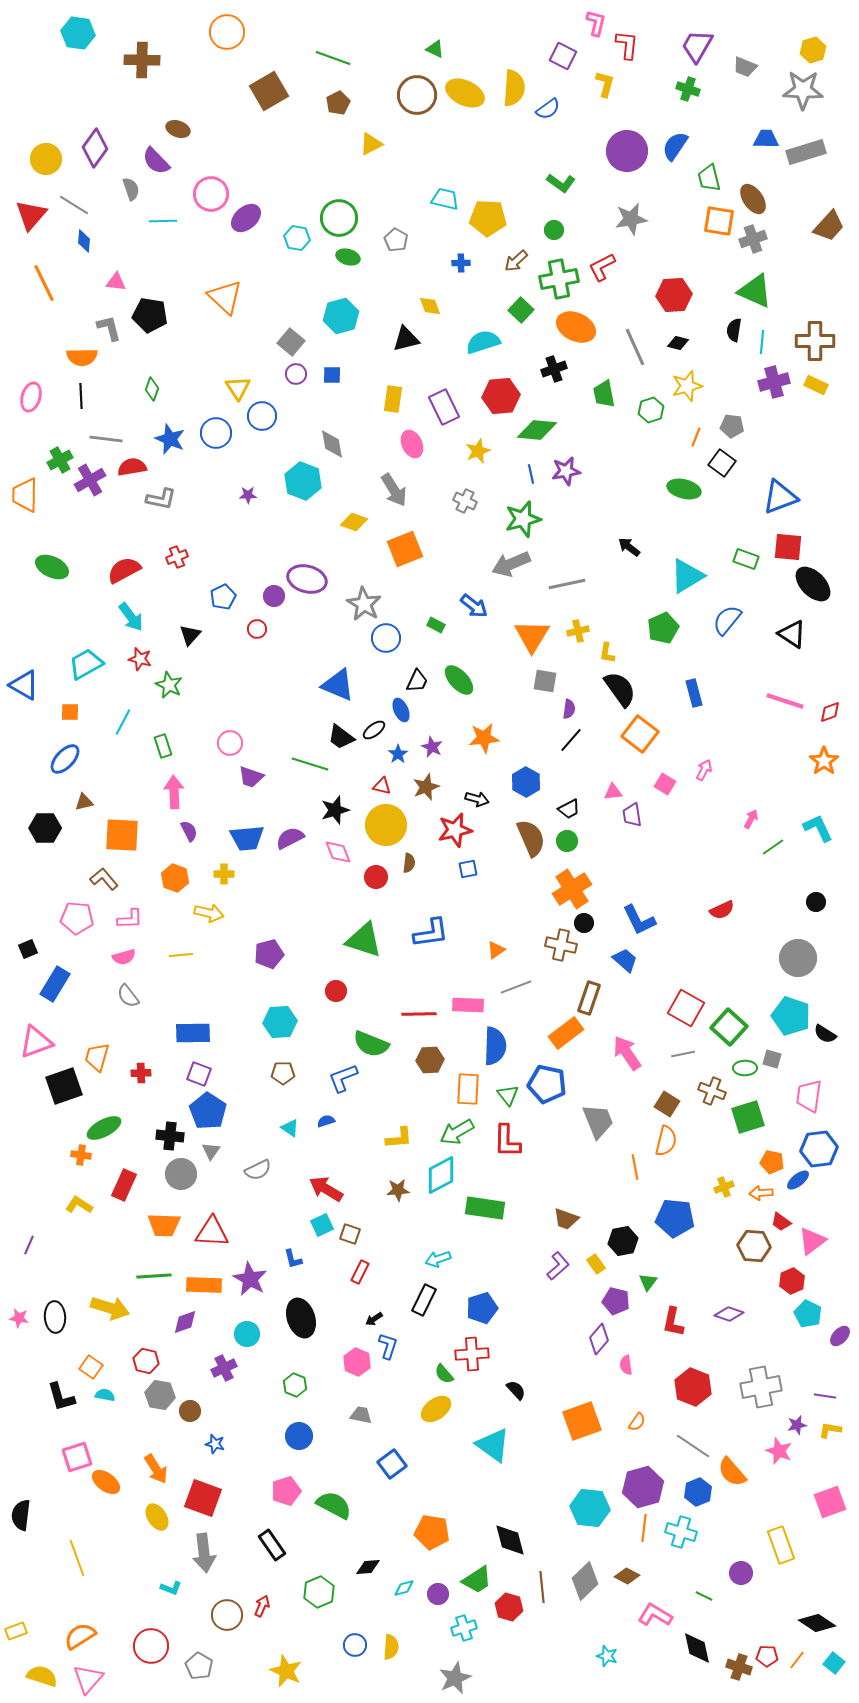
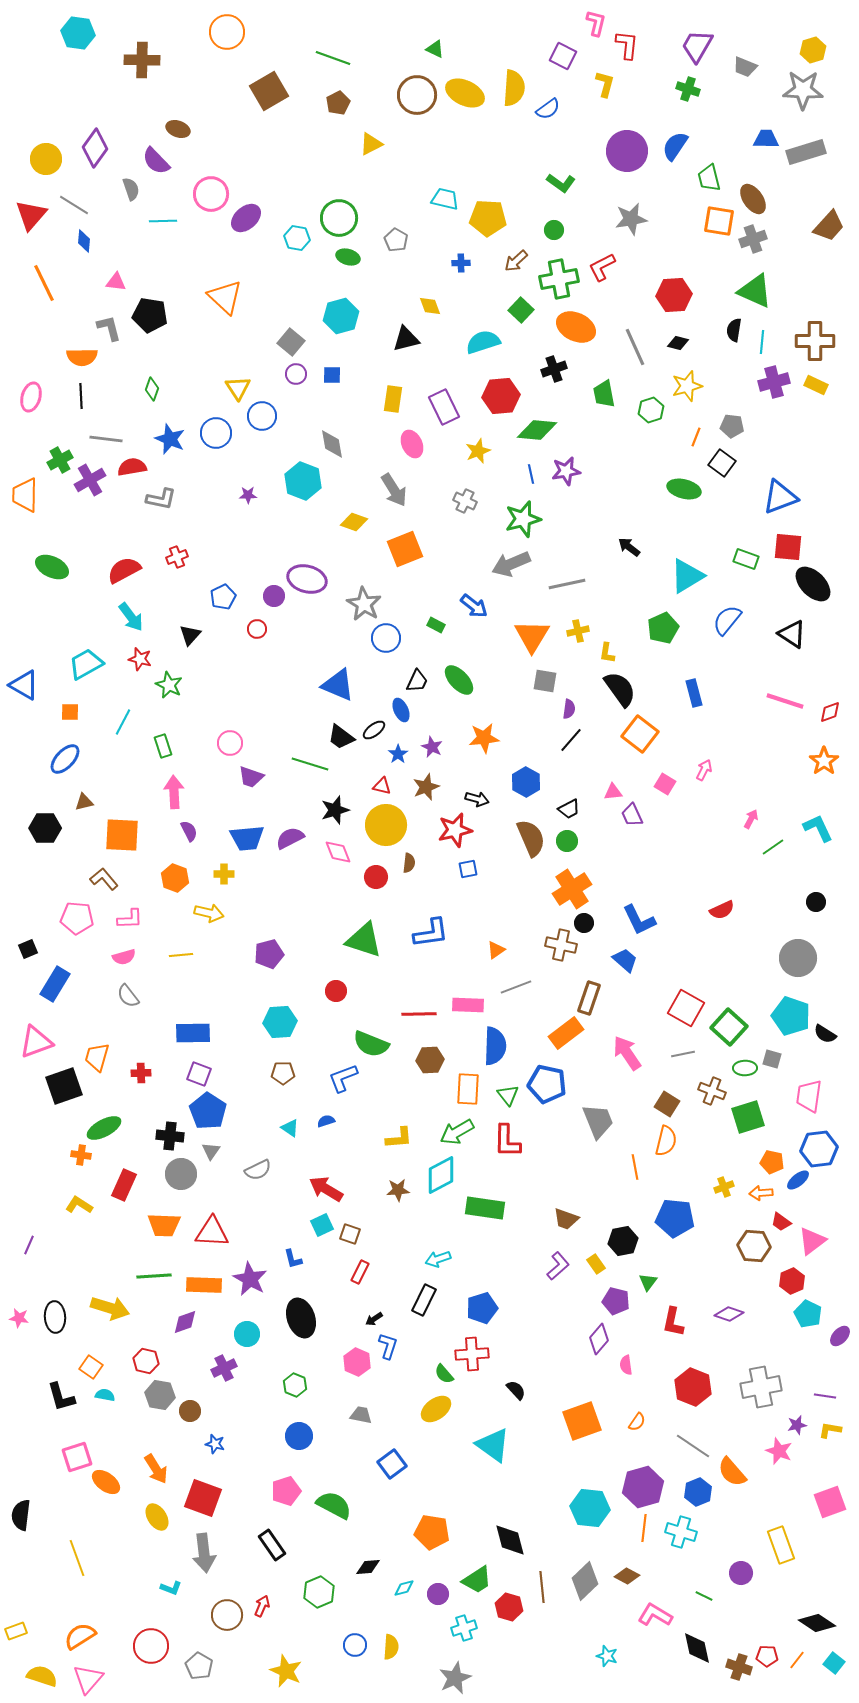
purple trapezoid at (632, 815): rotated 15 degrees counterclockwise
